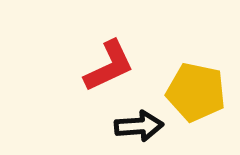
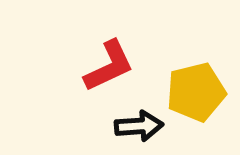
yellow pentagon: rotated 26 degrees counterclockwise
